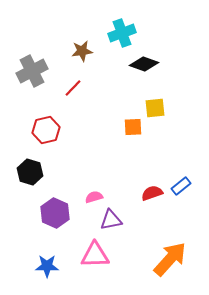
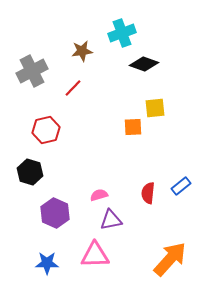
red semicircle: moved 4 px left; rotated 65 degrees counterclockwise
pink semicircle: moved 5 px right, 2 px up
blue star: moved 3 px up
